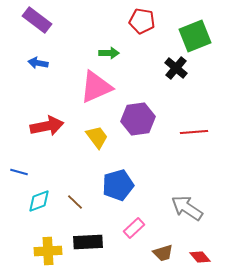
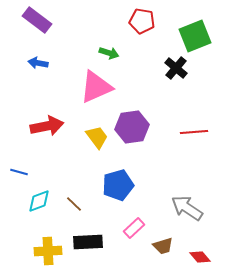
green arrow: rotated 18 degrees clockwise
purple hexagon: moved 6 px left, 8 px down
brown line: moved 1 px left, 2 px down
brown trapezoid: moved 7 px up
